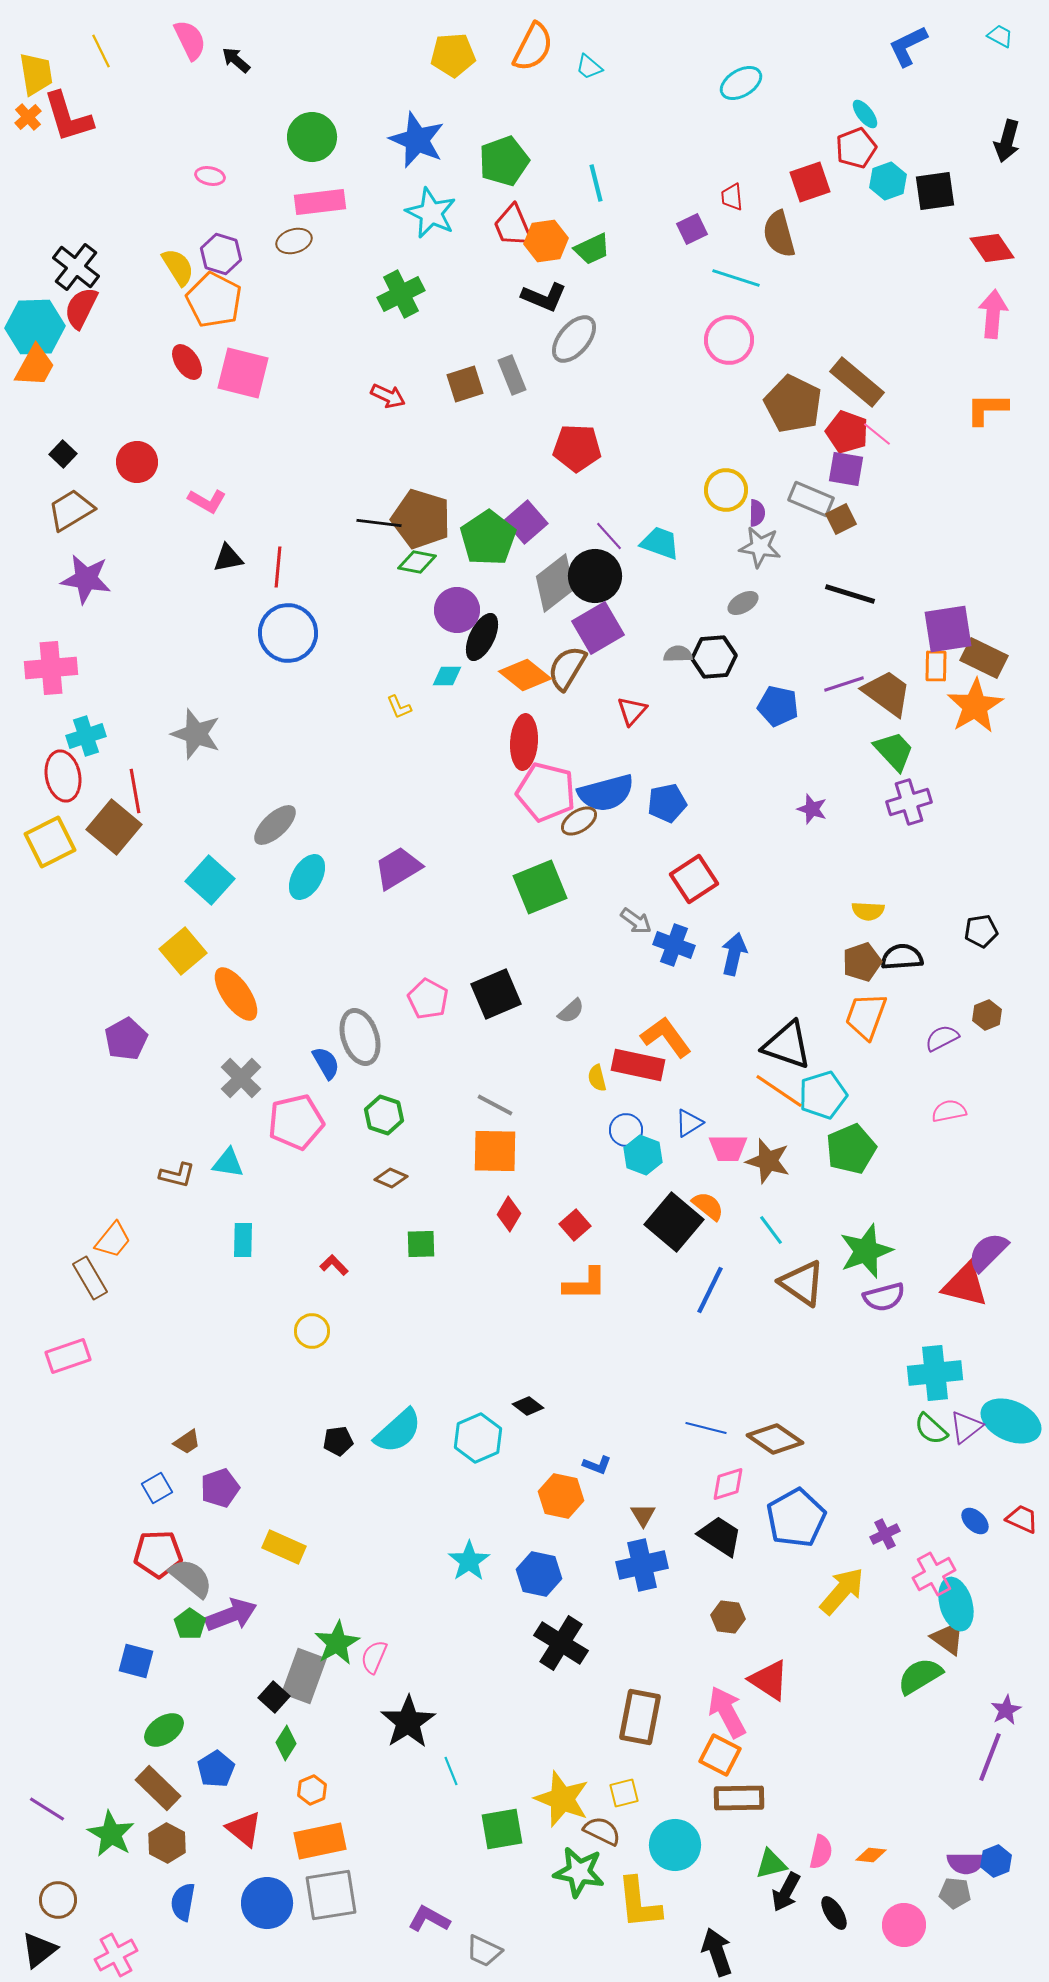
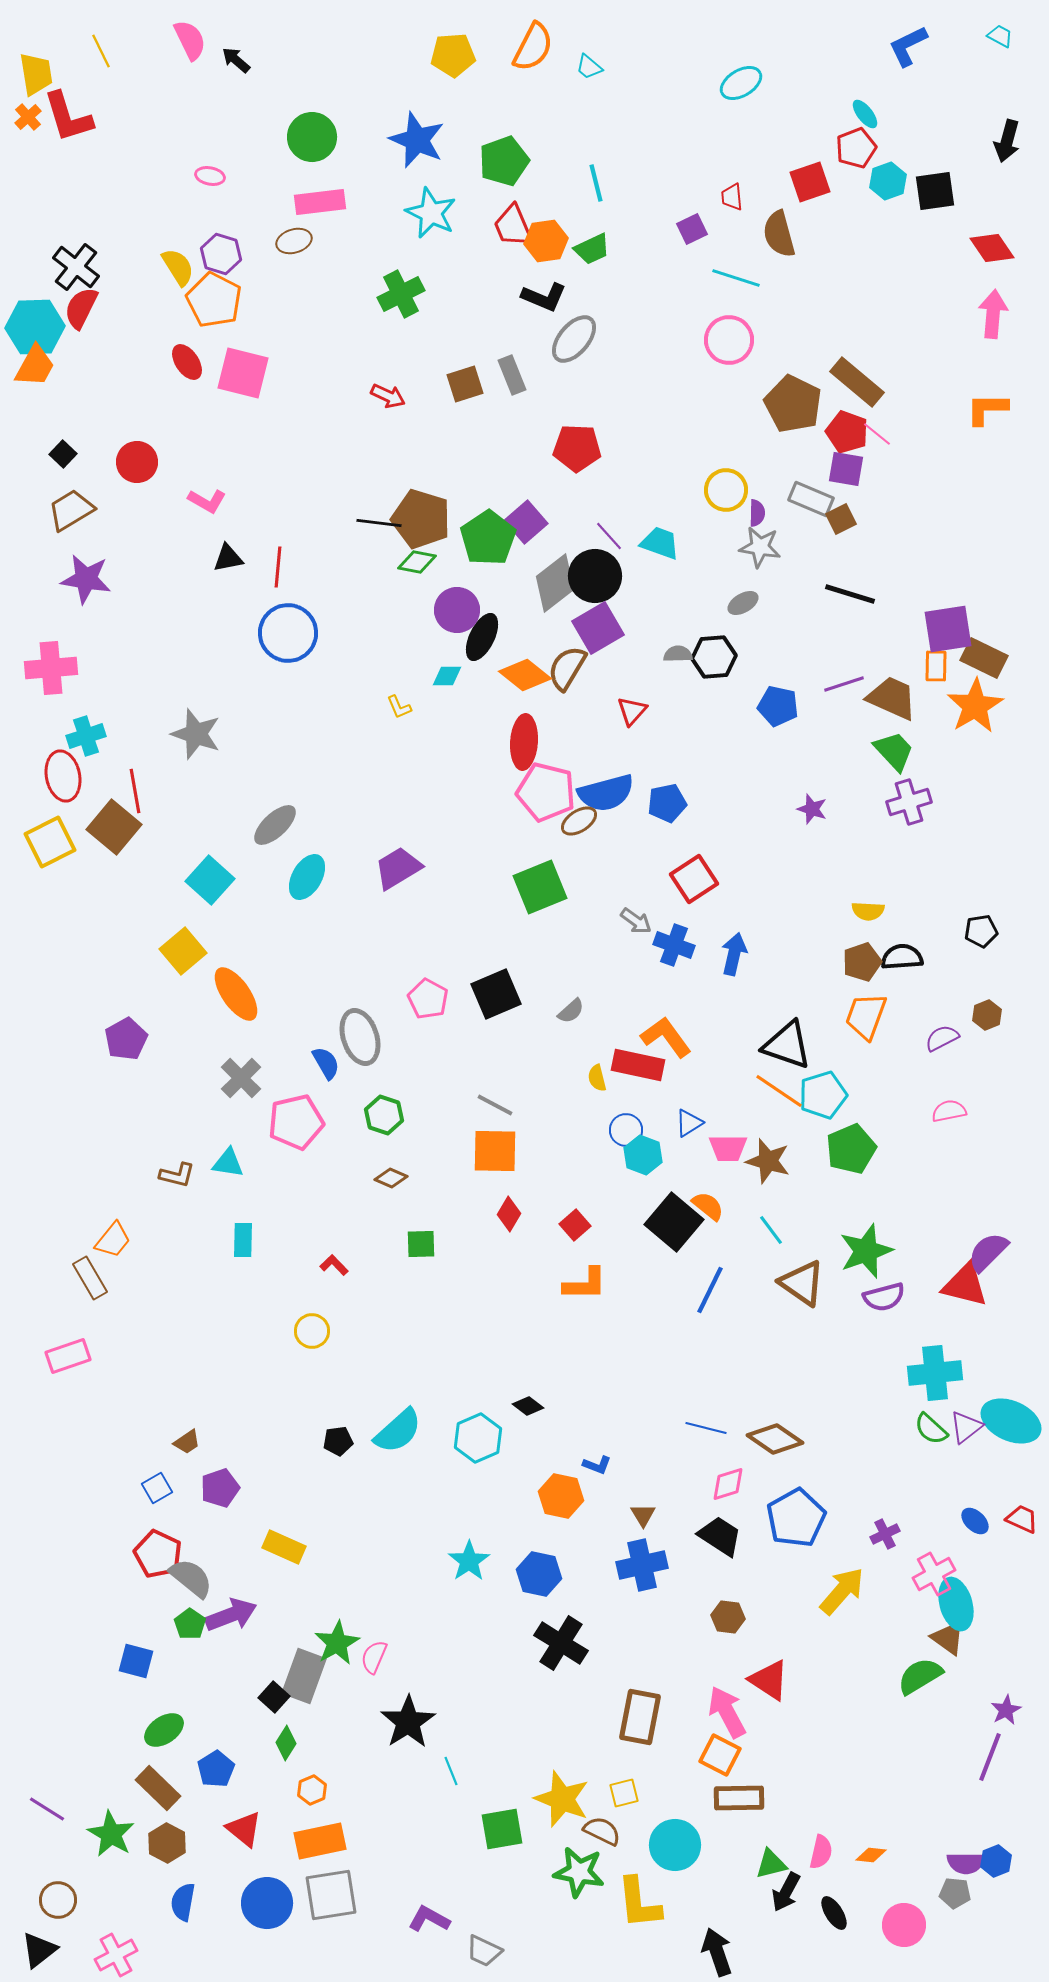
brown trapezoid at (887, 693): moved 5 px right, 5 px down; rotated 12 degrees counterclockwise
red pentagon at (158, 1554): rotated 27 degrees clockwise
